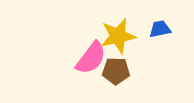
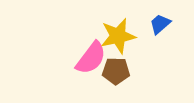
blue trapezoid: moved 5 px up; rotated 30 degrees counterclockwise
